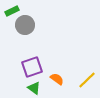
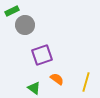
purple square: moved 10 px right, 12 px up
yellow line: moved 1 px left, 2 px down; rotated 30 degrees counterclockwise
